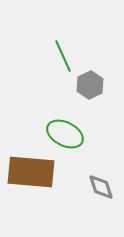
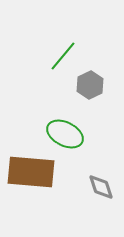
green line: rotated 64 degrees clockwise
